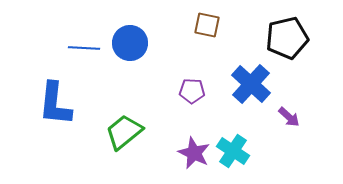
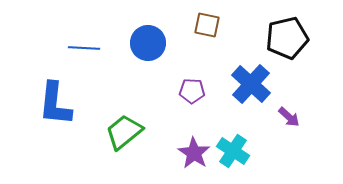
blue circle: moved 18 px right
purple star: rotated 8 degrees clockwise
